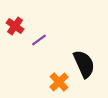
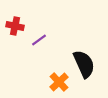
red cross: rotated 24 degrees counterclockwise
